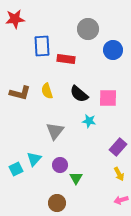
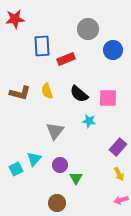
red rectangle: rotated 30 degrees counterclockwise
